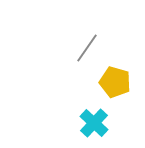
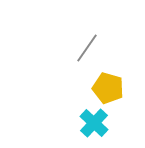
yellow pentagon: moved 7 px left, 6 px down
